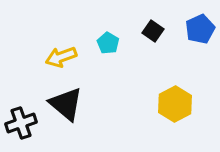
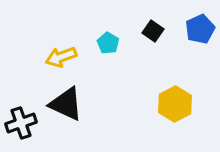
black triangle: rotated 15 degrees counterclockwise
